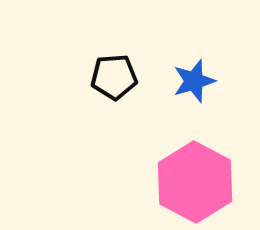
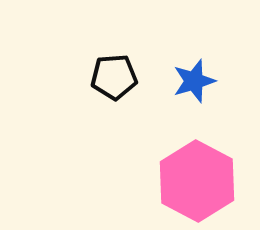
pink hexagon: moved 2 px right, 1 px up
